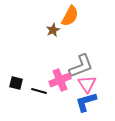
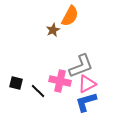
pink cross: moved 1 px down; rotated 35 degrees clockwise
pink triangle: rotated 36 degrees clockwise
black line: moved 1 px left; rotated 28 degrees clockwise
